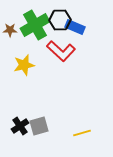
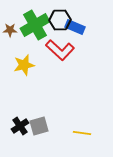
red L-shape: moved 1 px left, 1 px up
yellow line: rotated 24 degrees clockwise
